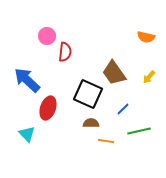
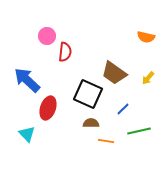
brown trapezoid: rotated 20 degrees counterclockwise
yellow arrow: moved 1 px left, 1 px down
